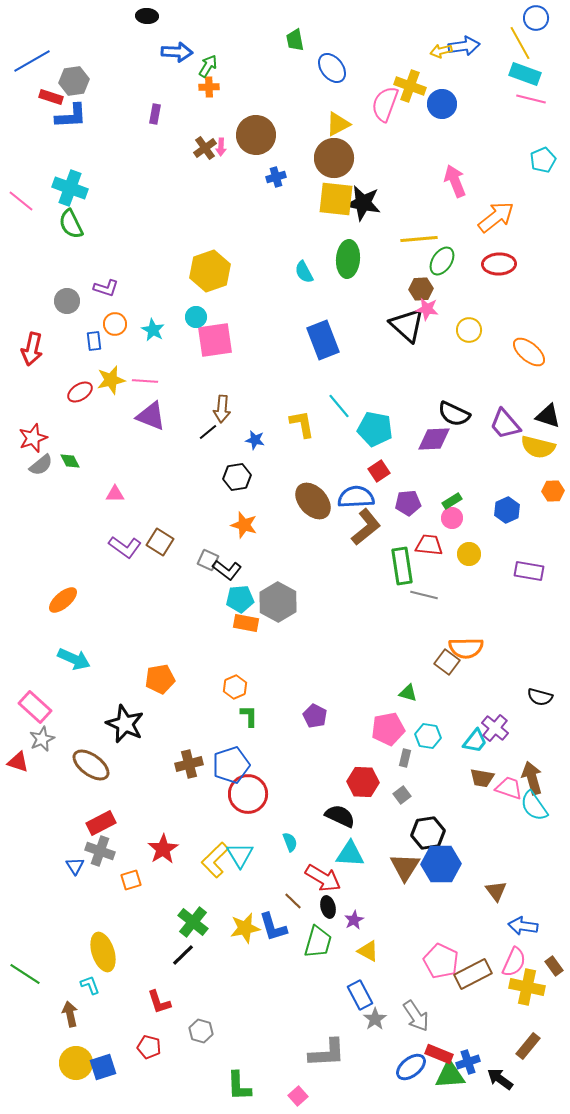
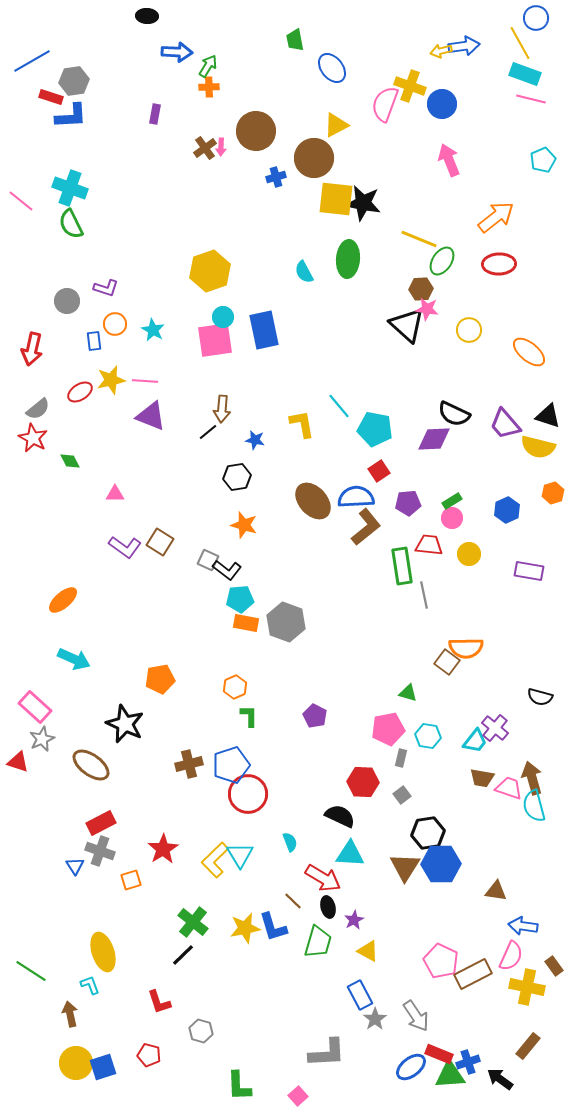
yellow triangle at (338, 124): moved 2 px left, 1 px down
brown circle at (256, 135): moved 4 px up
brown circle at (334, 158): moved 20 px left
pink arrow at (455, 181): moved 6 px left, 21 px up
yellow line at (419, 239): rotated 27 degrees clockwise
cyan circle at (196, 317): moved 27 px right
blue rectangle at (323, 340): moved 59 px left, 10 px up; rotated 9 degrees clockwise
red star at (33, 438): rotated 24 degrees counterclockwise
gray semicircle at (41, 465): moved 3 px left, 56 px up
orange hexagon at (553, 491): moved 2 px down; rotated 15 degrees counterclockwise
gray line at (424, 595): rotated 64 degrees clockwise
gray hexagon at (278, 602): moved 8 px right, 20 px down; rotated 9 degrees counterclockwise
gray rectangle at (405, 758): moved 4 px left
cyan semicircle at (534, 806): rotated 20 degrees clockwise
brown triangle at (496, 891): rotated 45 degrees counterclockwise
pink semicircle at (514, 962): moved 3 px left, 6 px up
green line at (25, 974): moved 6 px right, 3 px up
red pentagon at (149, 1047): moved 8 px down
